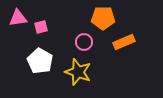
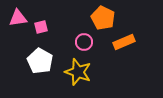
orange pentagon: rotated 25 degrees clockwise
